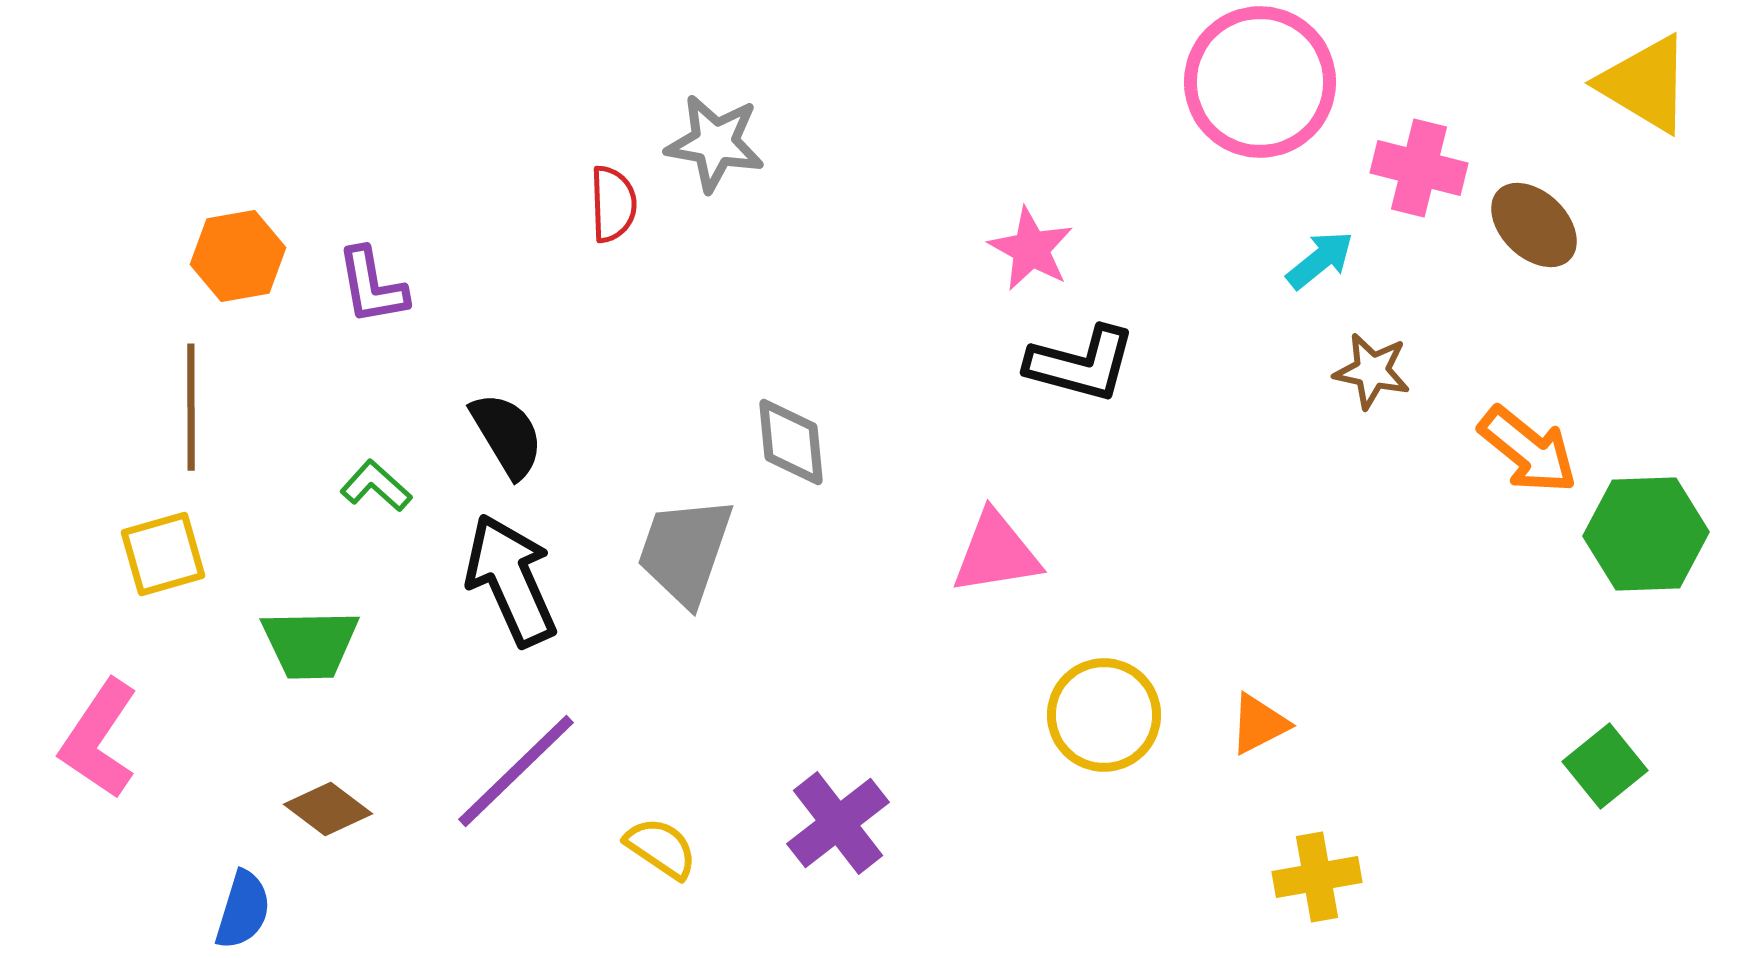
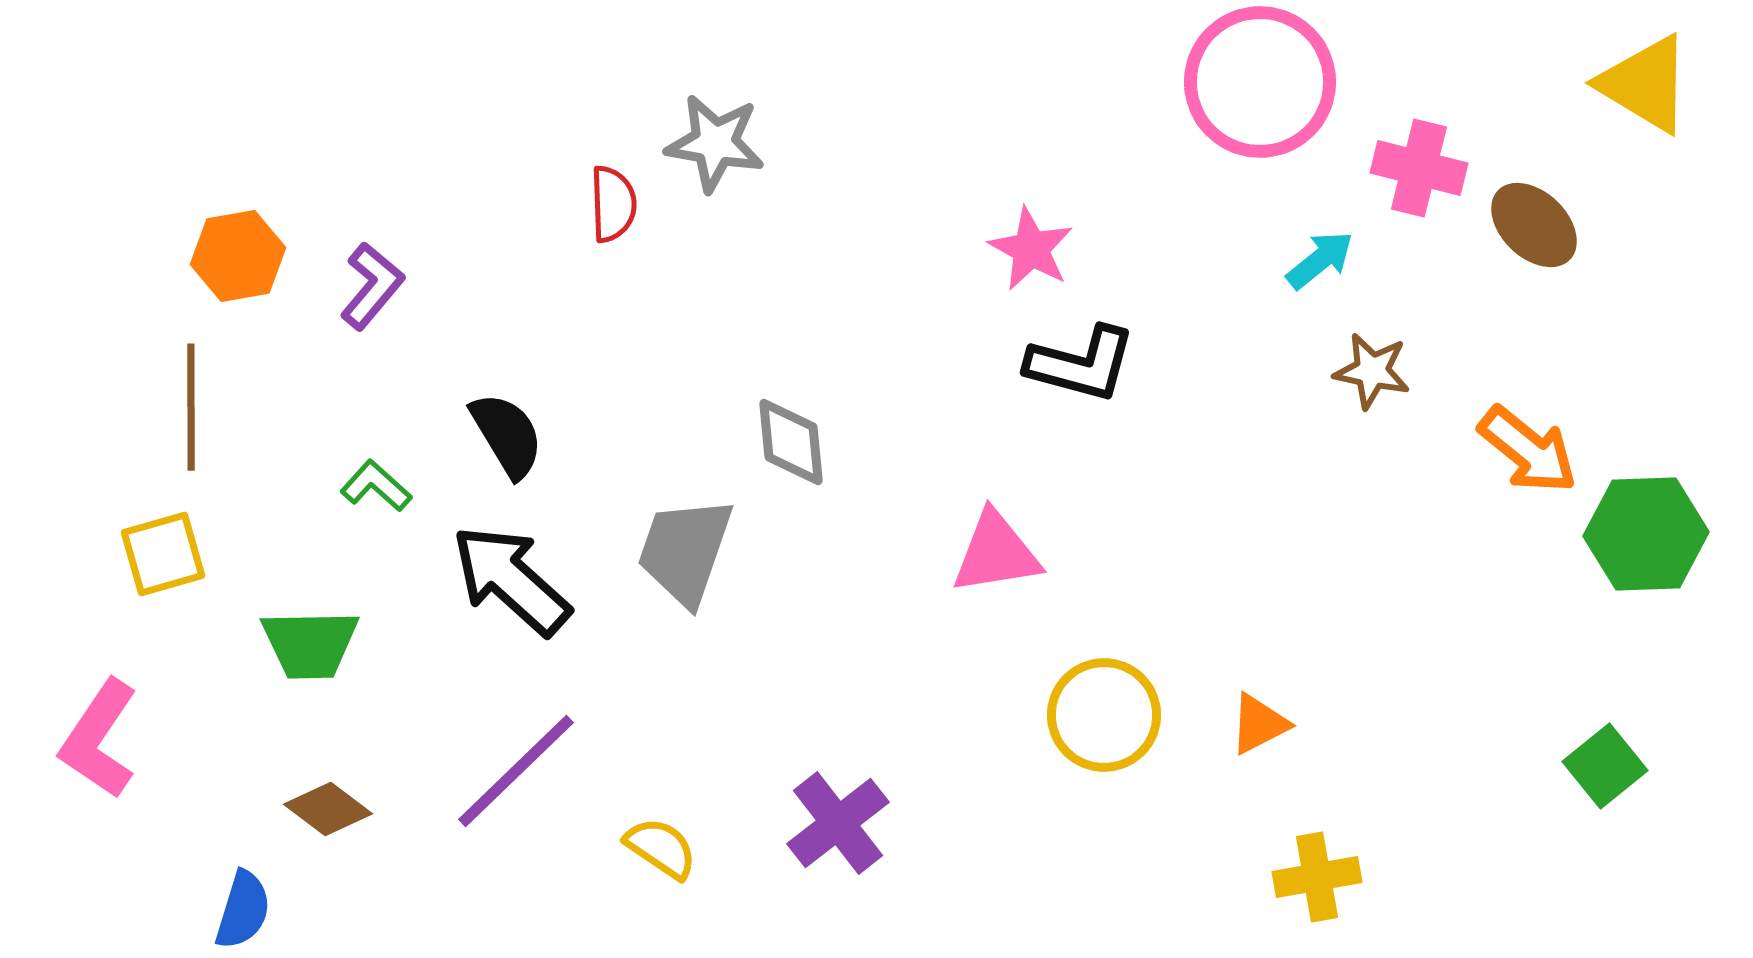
purple L-shape: rotated 130 degrees counterclockwise
black arrow: rotated 24 degrees counterclockwise
